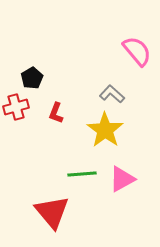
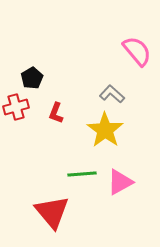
pink triangle: moved 2 px left, 3 px down
